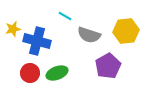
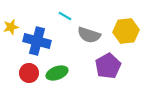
yellow star: moved 2 px left, 2 px up
red circle: moved 1 px left
